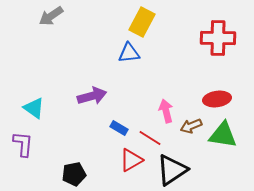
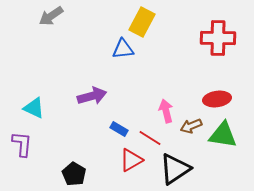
blue triangle: moved 6 px left, 4 px up
cyan triangle: rotated 10 degrees counterclockwise
blue rectangle: moved 1 px down
purple L-shape: moved 1 px left
black triangle: moved 3 px right, 1 px up
black pentagon: rotated 30 degrees counterclockwise
